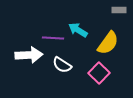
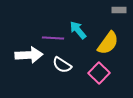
cyan arrow: rotated 18 degrees clockwise
